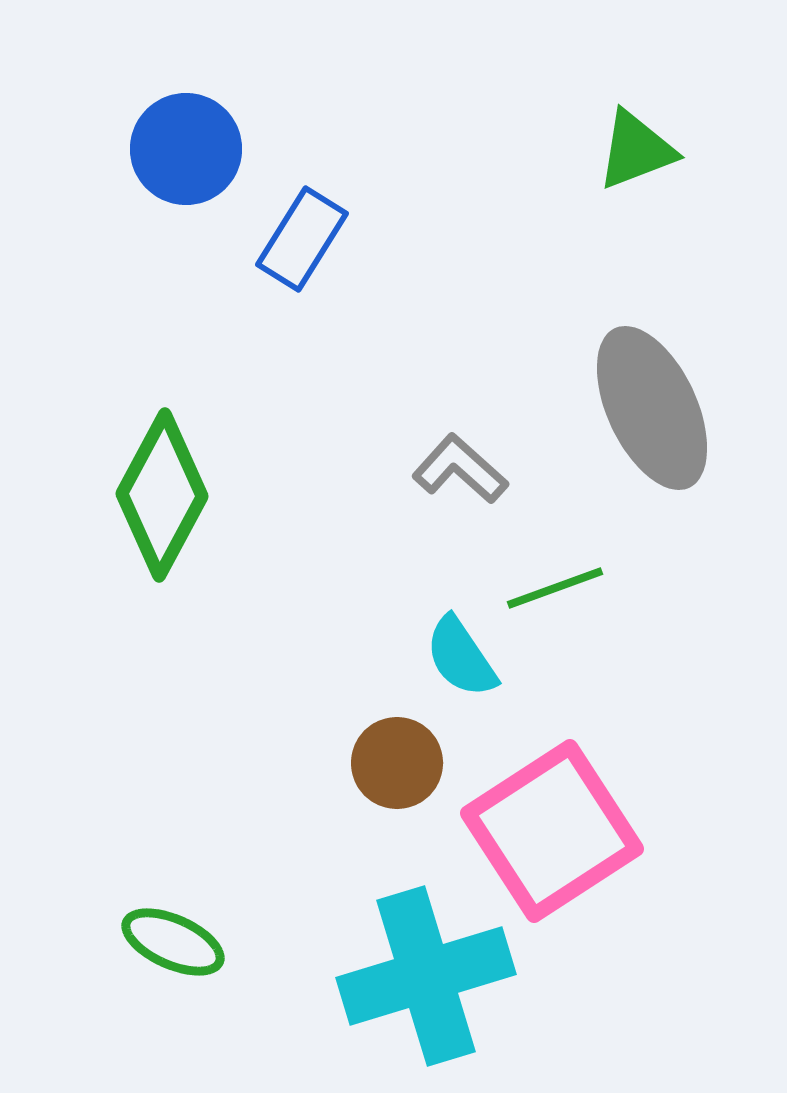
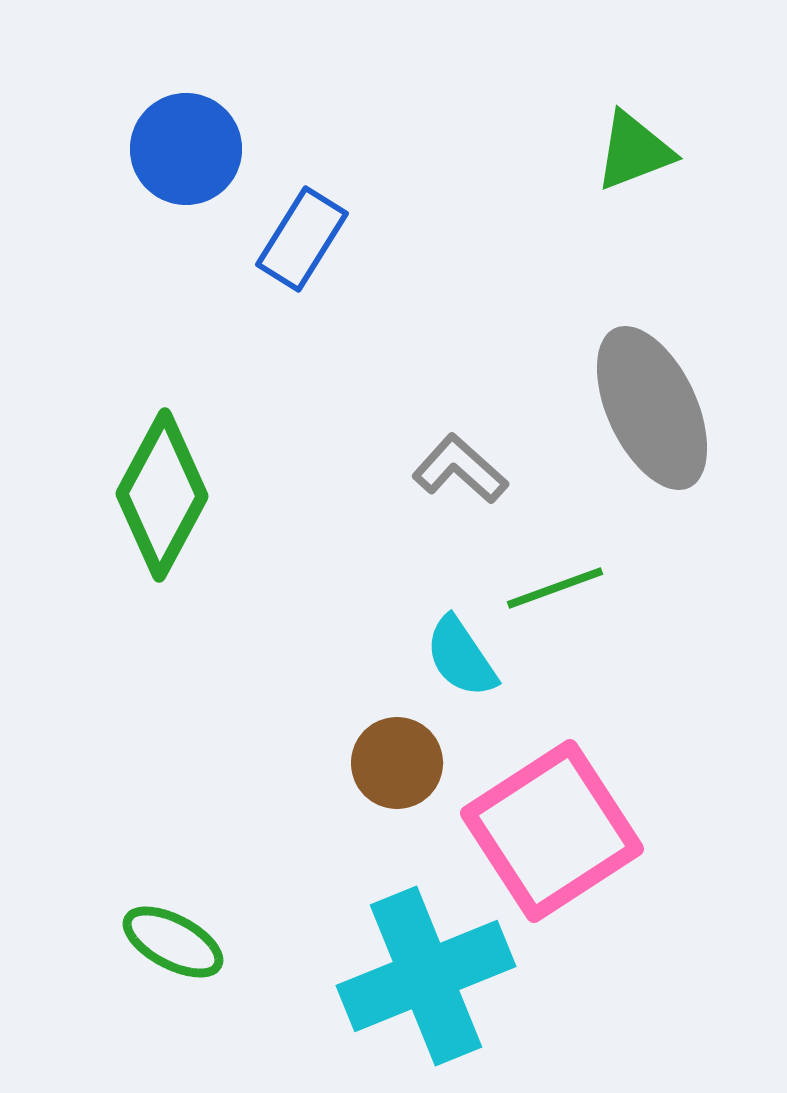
green triangle: moved 2 px left, 1 px down
green ellipse: rotated 4 degrees clockwise
cyan cross: rotated 5 degrees counterclockwise
